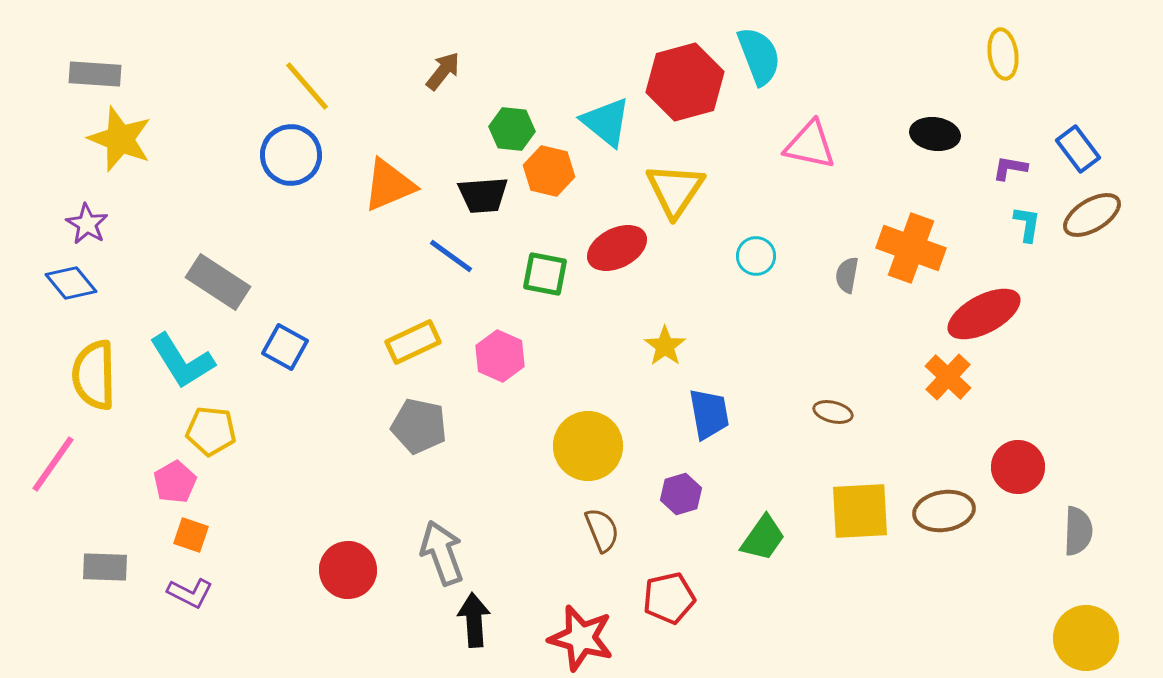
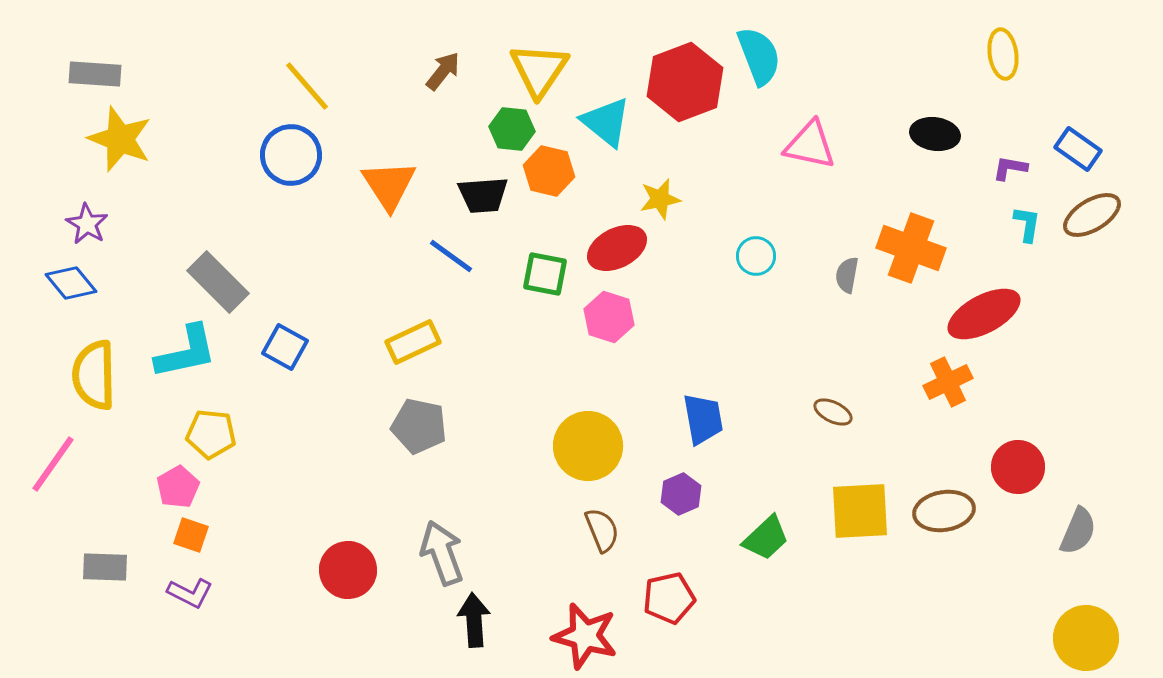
red hexagon at (685, 82): rotated 6 degrees counterclockwise
blue rectangle at (1078, 149): rotated 18 degrees counterclockwise
orange triangle at (389, 185): rotated 40 degrees counterclockwise
yellow triangle at (675, 190): moved 136 px left, 120 px up
gray rectangle at (218, 282): rotated 12 degrees clockwise
yellow star at (665, 346): moved 5 px left, 147 px up; rotated 24 degrees clockwise
pink hexagon at (500, 356): moved 109 px right, 39 px up; rotated 6 degrees counterclockwise
cyan L-shape at (182, 361): moved 4 px right, 9 px up; rotated 70 degrees counterclockwise
orange cross at (948, 377): moved 5 px down; rotated 21 degrees clockwise
brown ellipse at (833, 412): rotated 12 degrees clockwise
blue trapezoid at (709, 414): moved 6 px left, 5 px down
yellow pentagon at (211, 431): moved 3 px down
pink pentagon at (175, 482): moved 3 px right, 5 px down
purple hexagon at (681, 494): rotated 6 degrees counterclockwise
gray semicircle at (1078, 531): rotated 21 degrees clockwise
green trapezoid at (763, 538): moved 3 px right; rotated 12 degrees clockwise
red star at (581, 638): moved 4 px right, 2 px up
